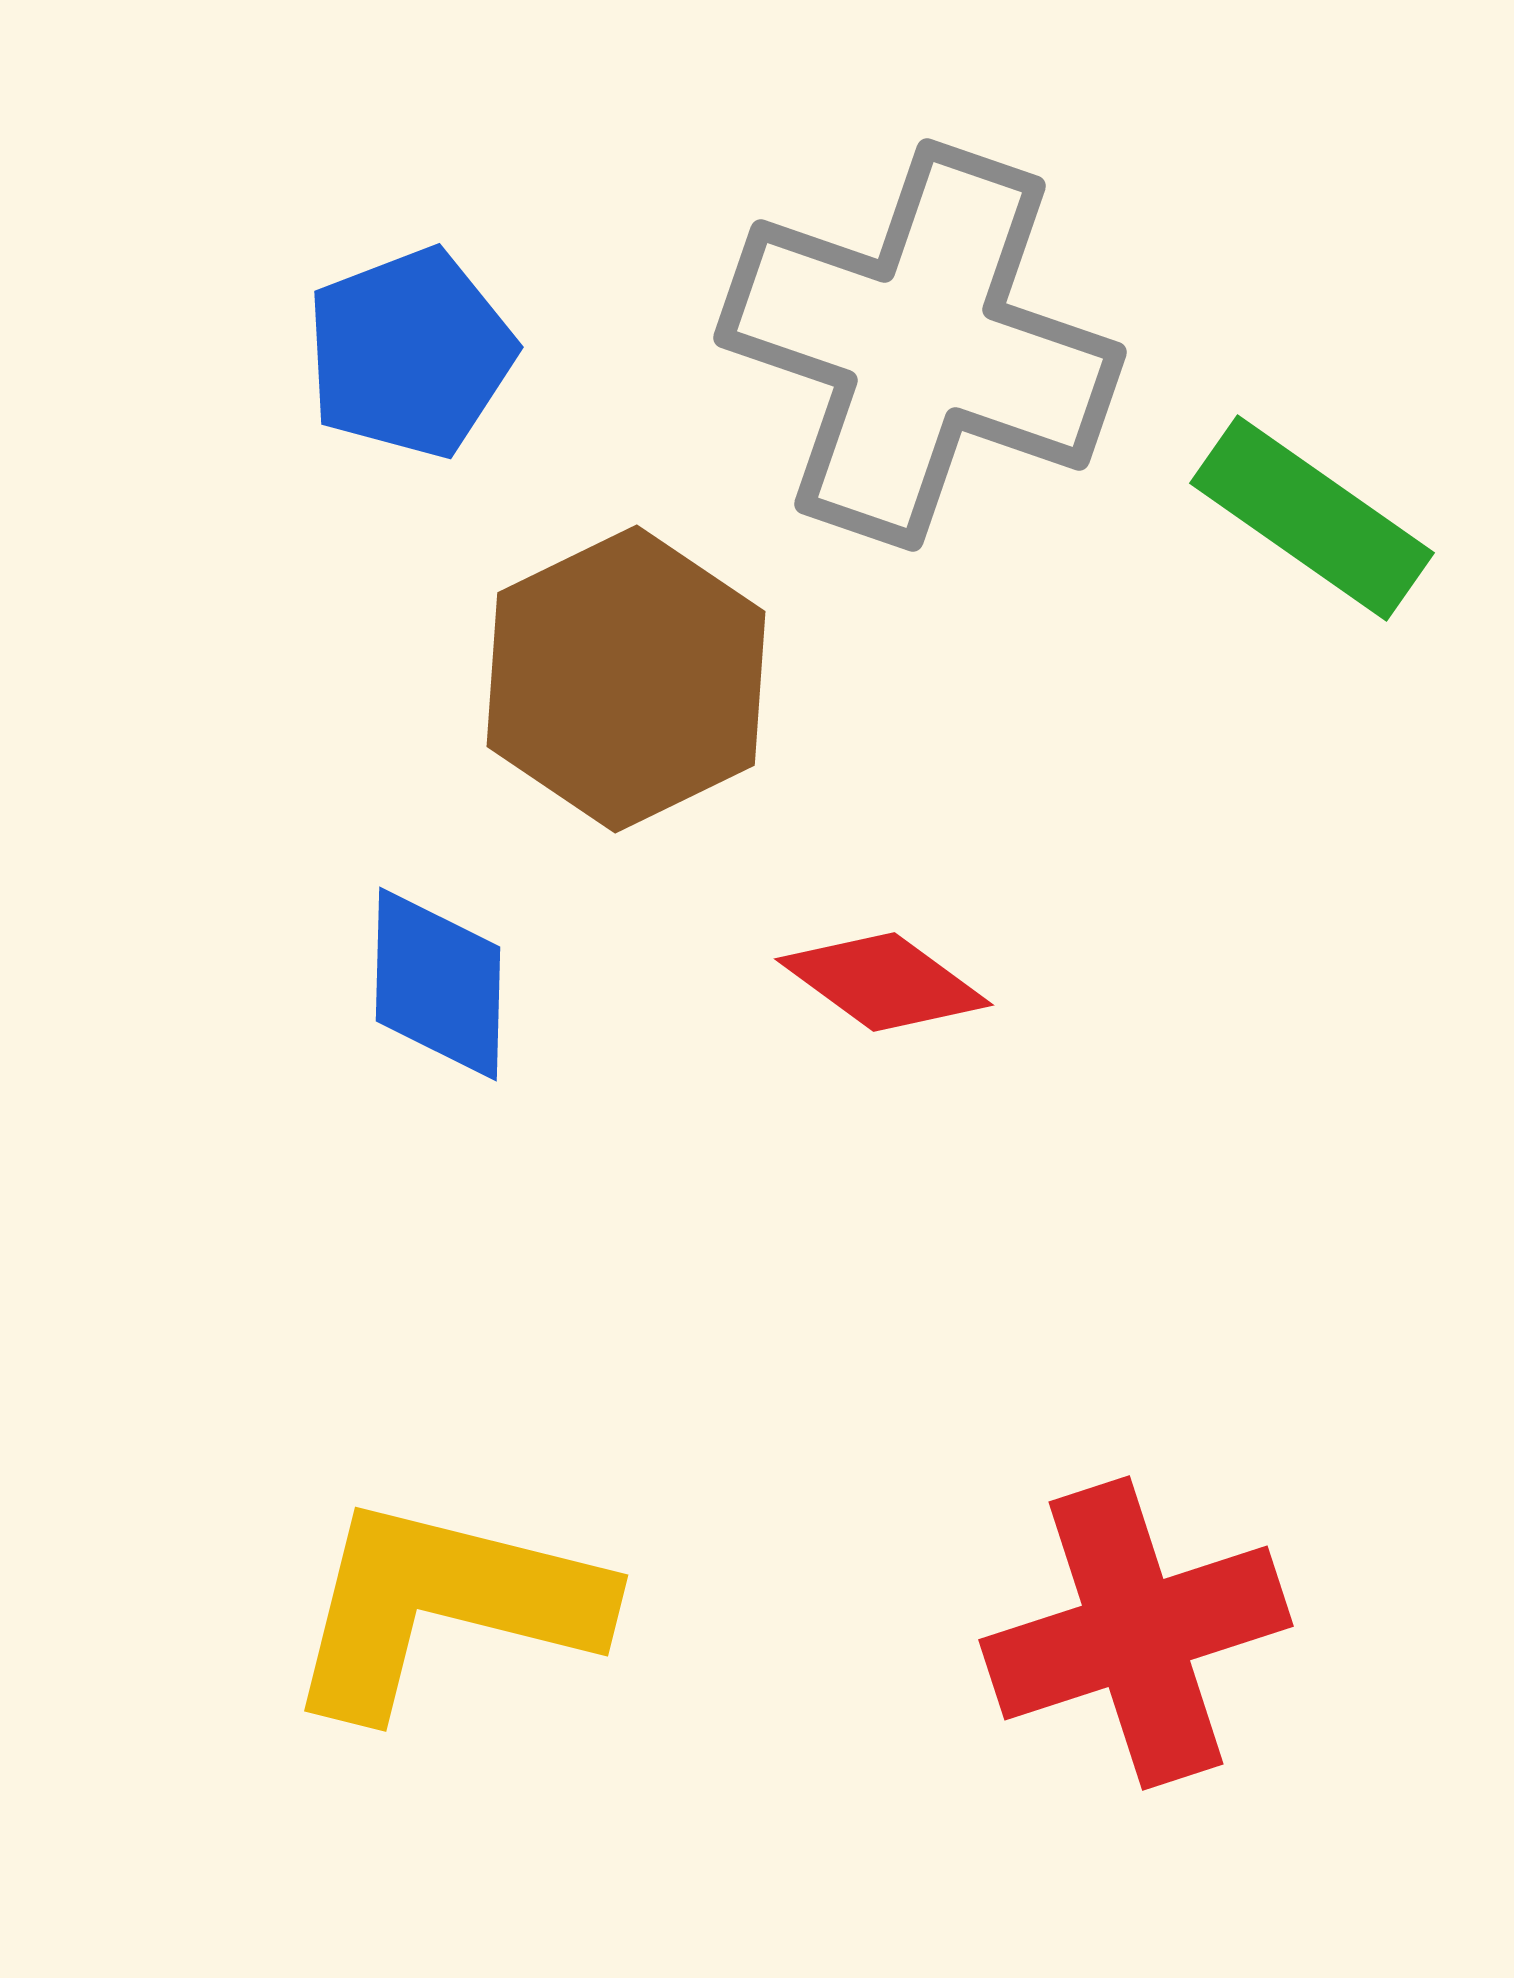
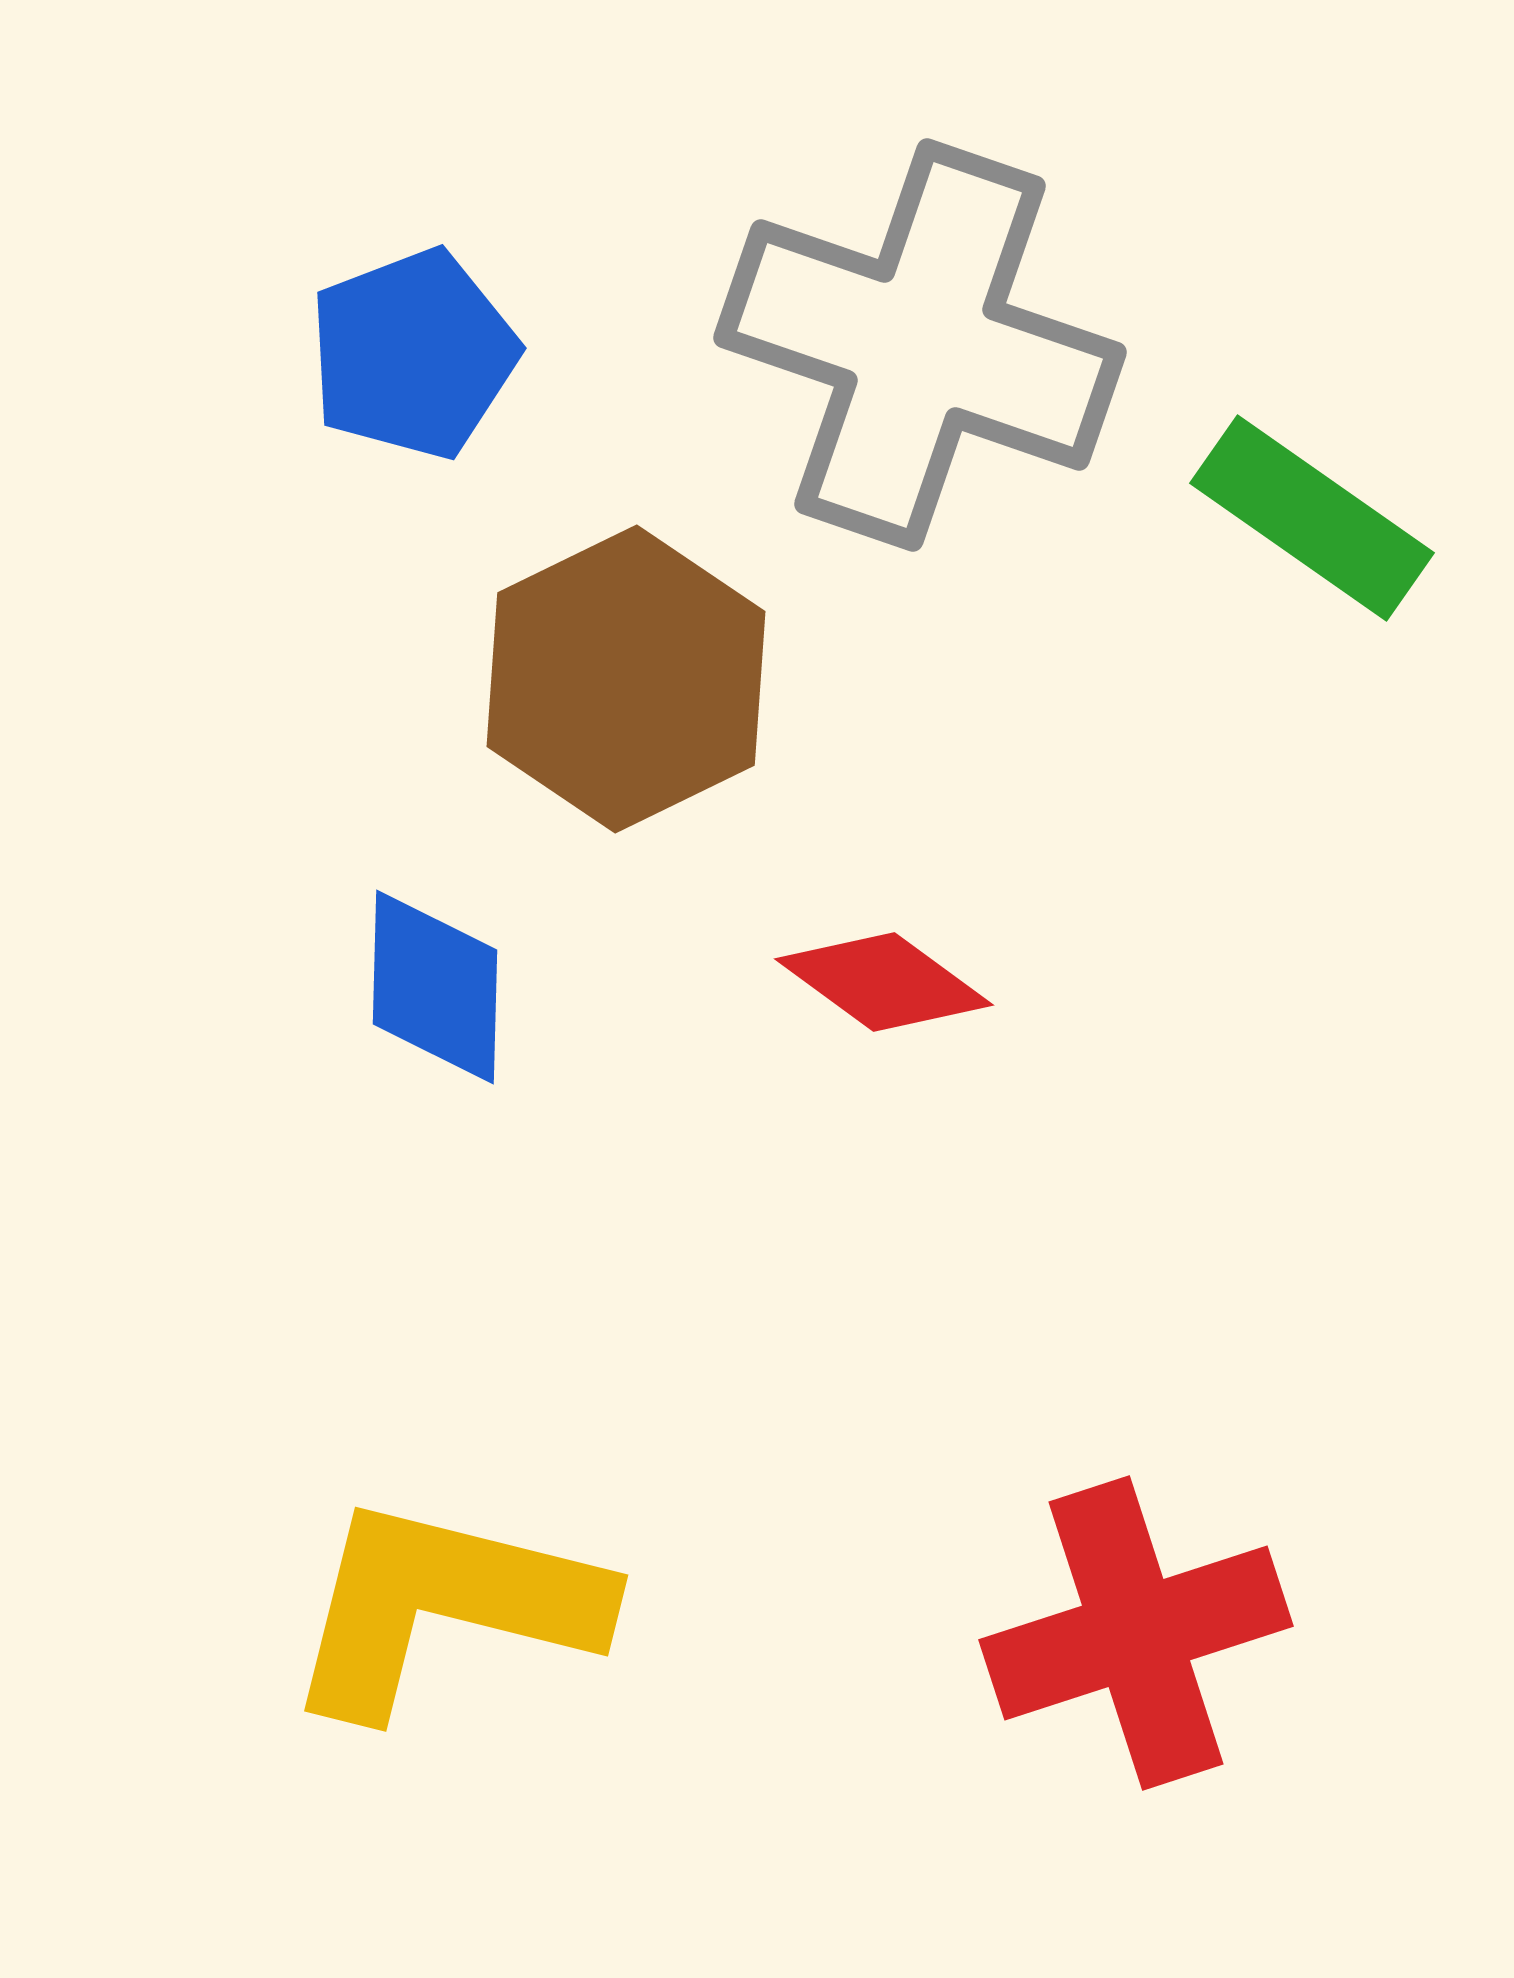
blue pentagon: moved 3 px right, 1 px down
blue diamond: moved 3 px left, 3 px down
